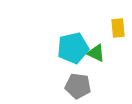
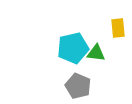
green triangle: rotated 18 degrees counterclockwise
gray pentagon: rotated 15 degrees clockwise
